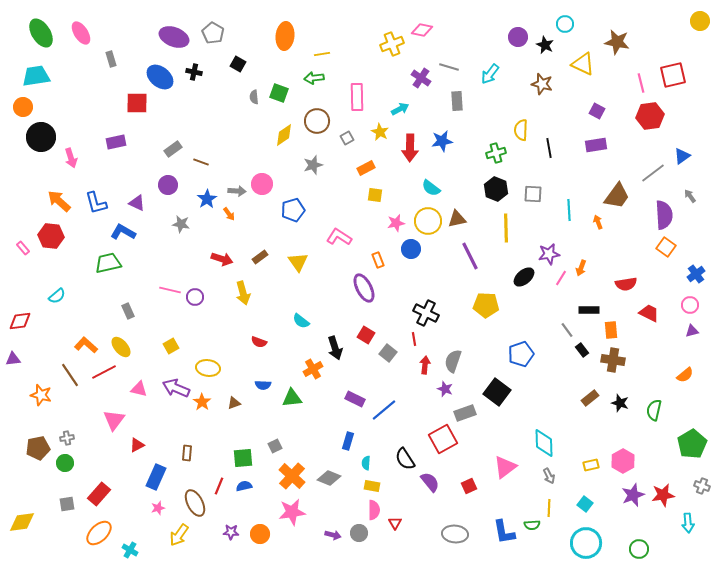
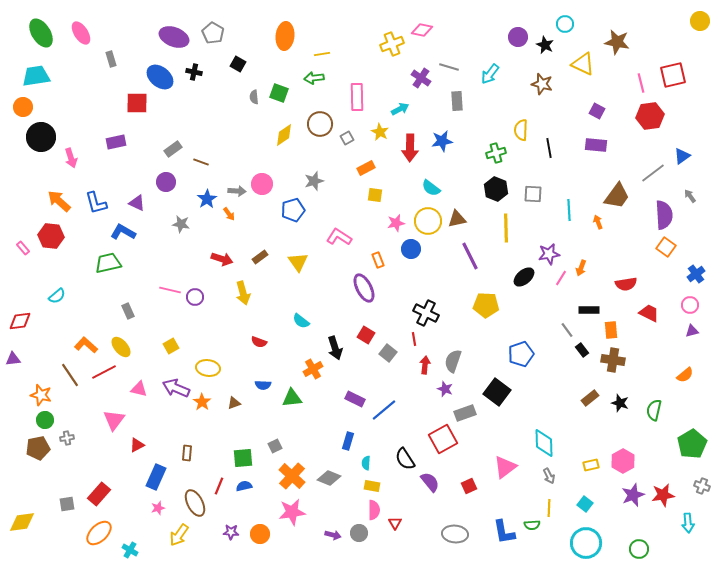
brown circle at (317, 121): moved 3 px right, 3 px down
purple rectangle at (596, 145): rotated 15 degrees clockwise
gray star at (313, 165): moved 1 px right, 16 px down
purple circle at (168, 185): moved 2 px left, 3 px up
green circle at (65, 463): moved 20 px left, 43 px up
